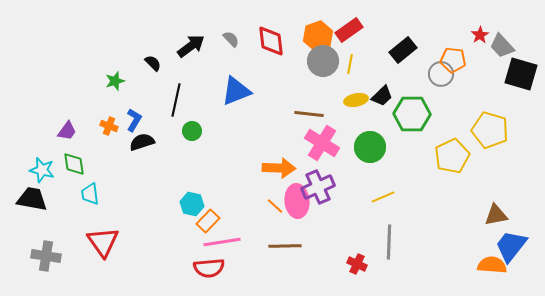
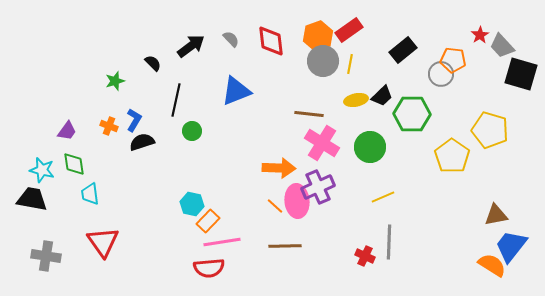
yellow pentagon at (452, 156): rotated 12 degrees counterclockwise
red cross at (357, 264): moved 8 px right, 8 px up
orange semicircle at (492, 265): rotated 28 degrees clockwise
